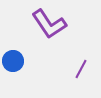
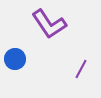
blue circle: moved 2 px right, 2 px up
